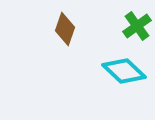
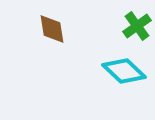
brown diamond: moved 13 px left; rotated 28 degrees counterclockwise
